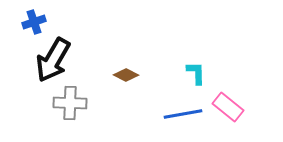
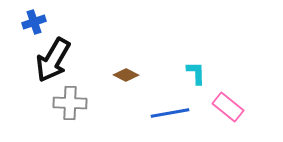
blue line: moved 13 px left, 1 px up
